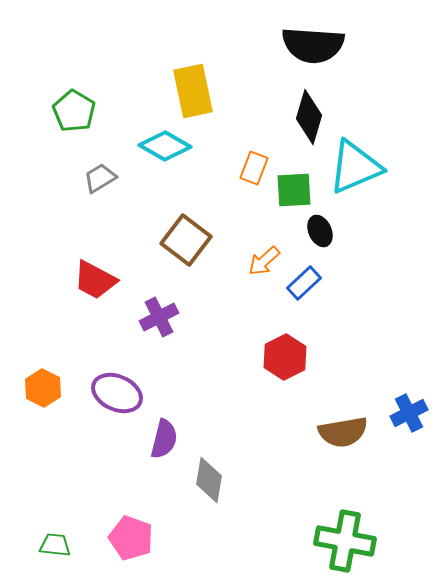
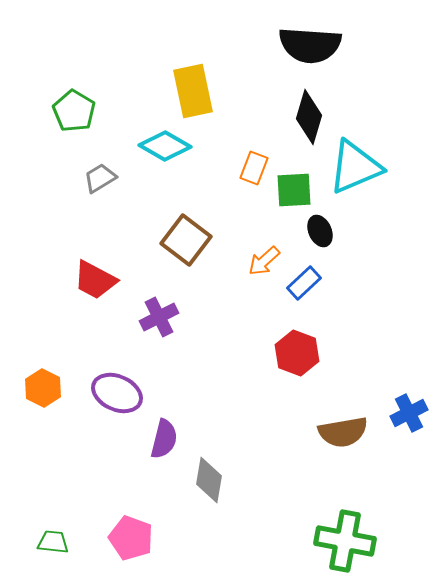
black semicircle: moved 3 px left
red hexagon: moved 12 px right, 4 px up; rotated 12 degrees counterclockwise
green trapezoid: moved 2 px left, 3 px up
